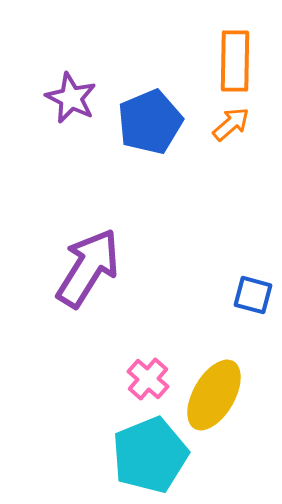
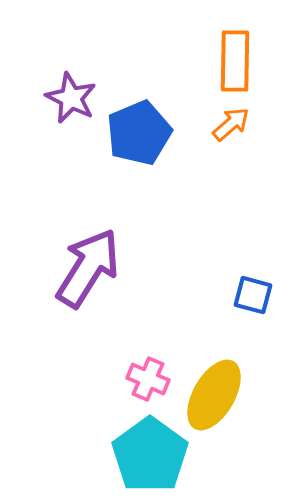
blue pentagon: moved 11 px left, 11 px down
pink cross: rotated 18 degrees counterclockwise
cyan pentagon: rotated 14 degrees counterclockwise
